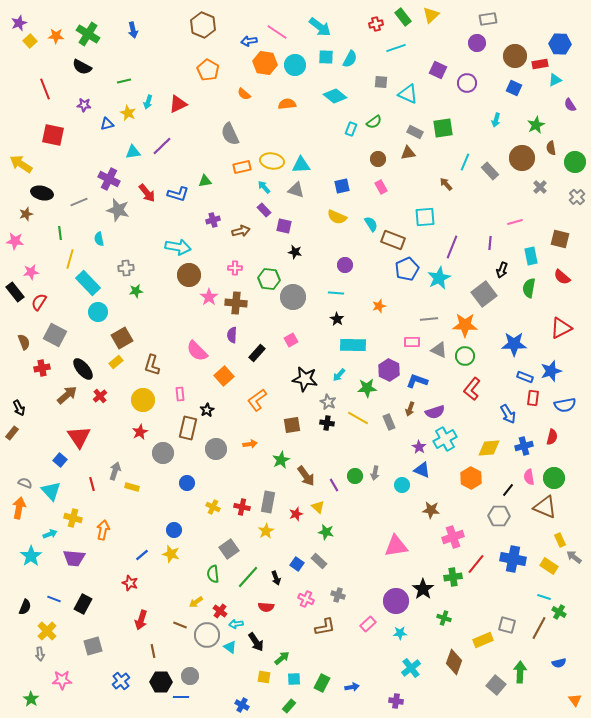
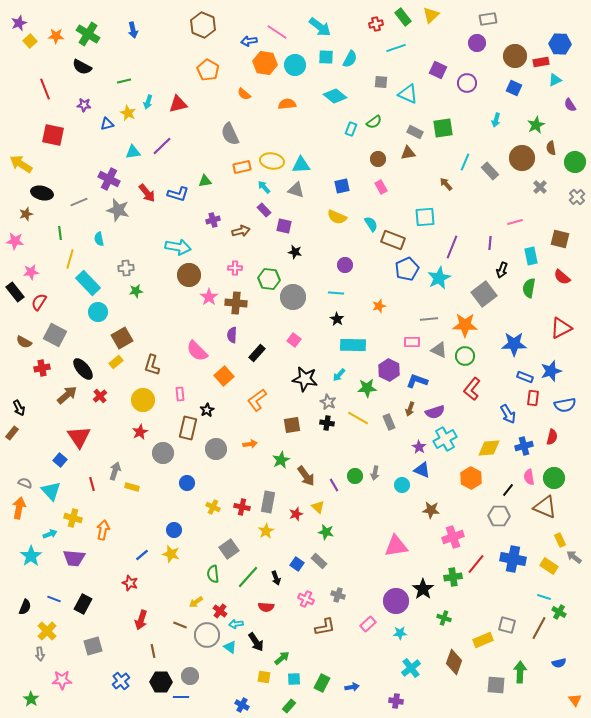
red rectangle at (540, 64): moved 1 px right, 2 px up
red triangle at (178, 104): rotated 12 degrees clockwise
pink square at (291, 340): moved 3 px right; rotated 24 degrees counterclockwise
brown semicircle at (24, 342): rotated 140 degrees clockwise
gray square at (496, 685): rotated 36 degrees counterclockwise
